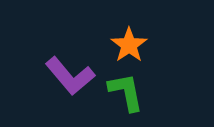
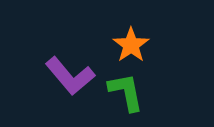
orange star: moved 2 px right
